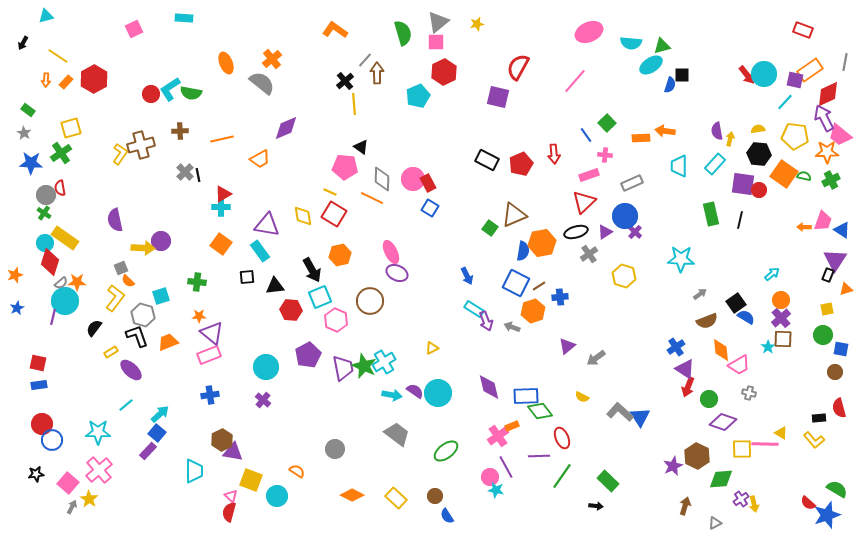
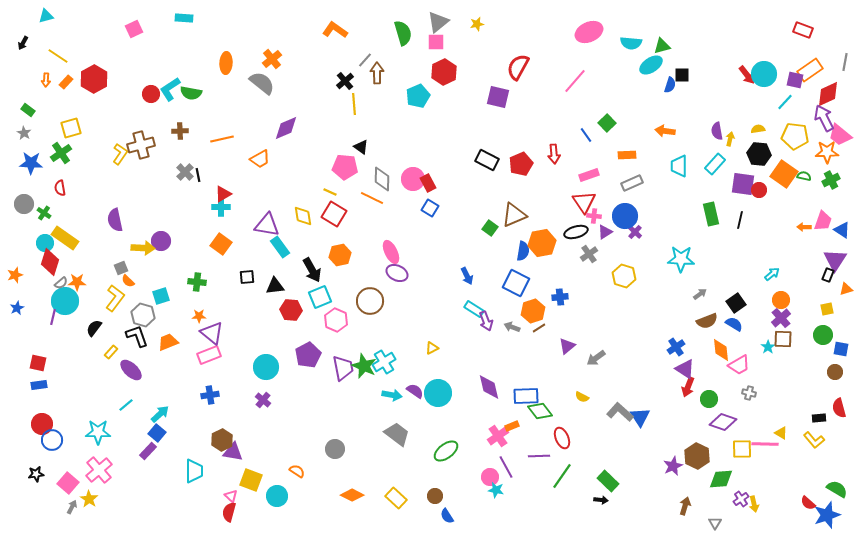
orange ellipse at (226, 63): rotated 25 degrees clockwise
orange rectangle at (641, 138): moved 14 px left, 17 px down
pink cross at (605, 155): moved 11 px left, 61 px down
gray circle at (46, 195): moved 22 px left, 9 px down
red triangle at (584, 202): rotated 20 degrees counterclockwise
cyan rectangle at (260, 251): moved 20 px right, 4 px up
brown line at (539, 286): moved 42 px down
blue semicircle at (746, 317): moved 12 px left, 7 px down
yellow rectangle at (111, 352): rotated 16 degrees counterclockwise
black arrow at (596, 506): moved 5 px right, 6 px up
gray triangle at (715, 523): rotated 32 degrees counterclockwise
